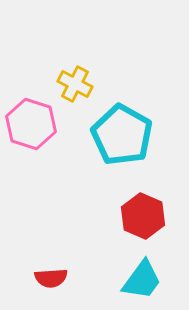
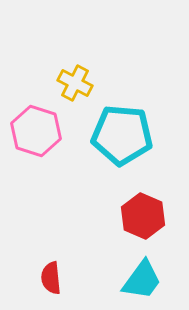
yellow cross: moved 1 px up
pink hexagon: moved 5 px right, 7 px down
cyan pentagon: rotated 24 degrees counterclockwise
red semicircle: rotated 88 degrees clockwise
